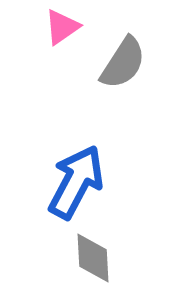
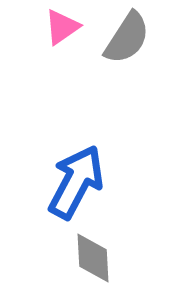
gray semicircle: moved 4 px right, 25 px up
